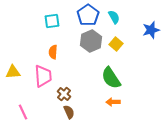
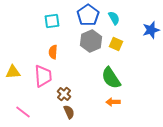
cyan semicircle: moved 1 px down
yellow square: rotated 16 degrees counterclockwise
pink line: rotated 28 degrees counterclockwise
